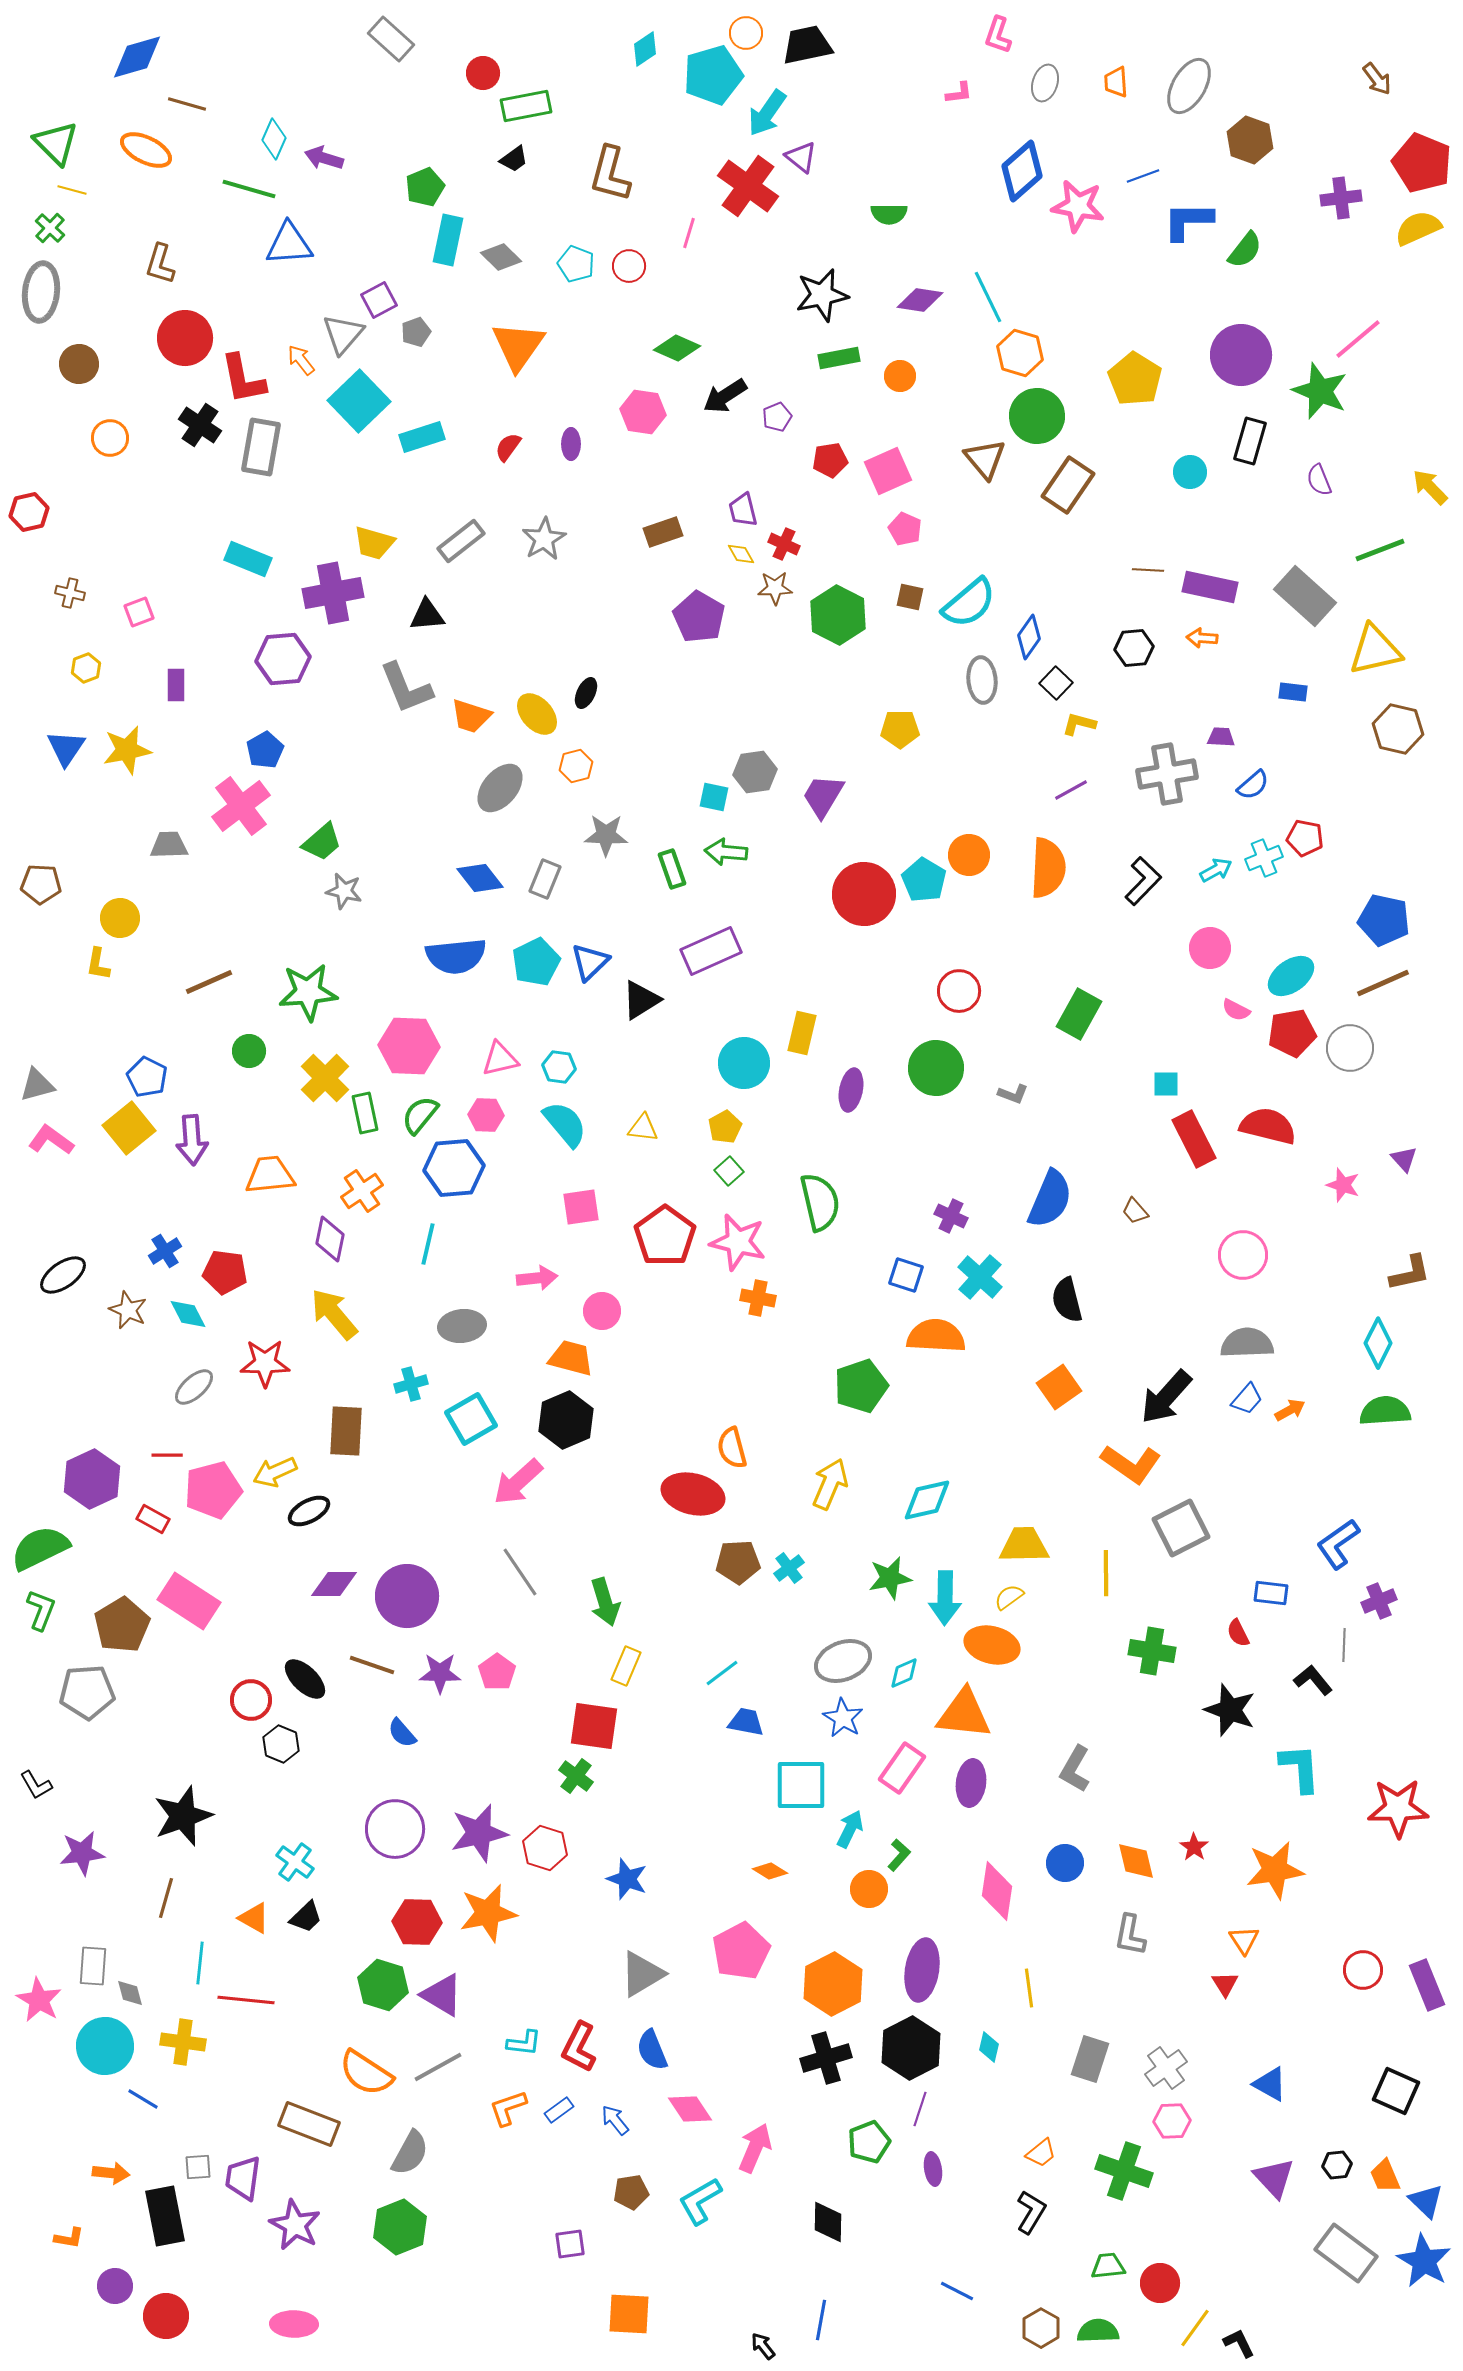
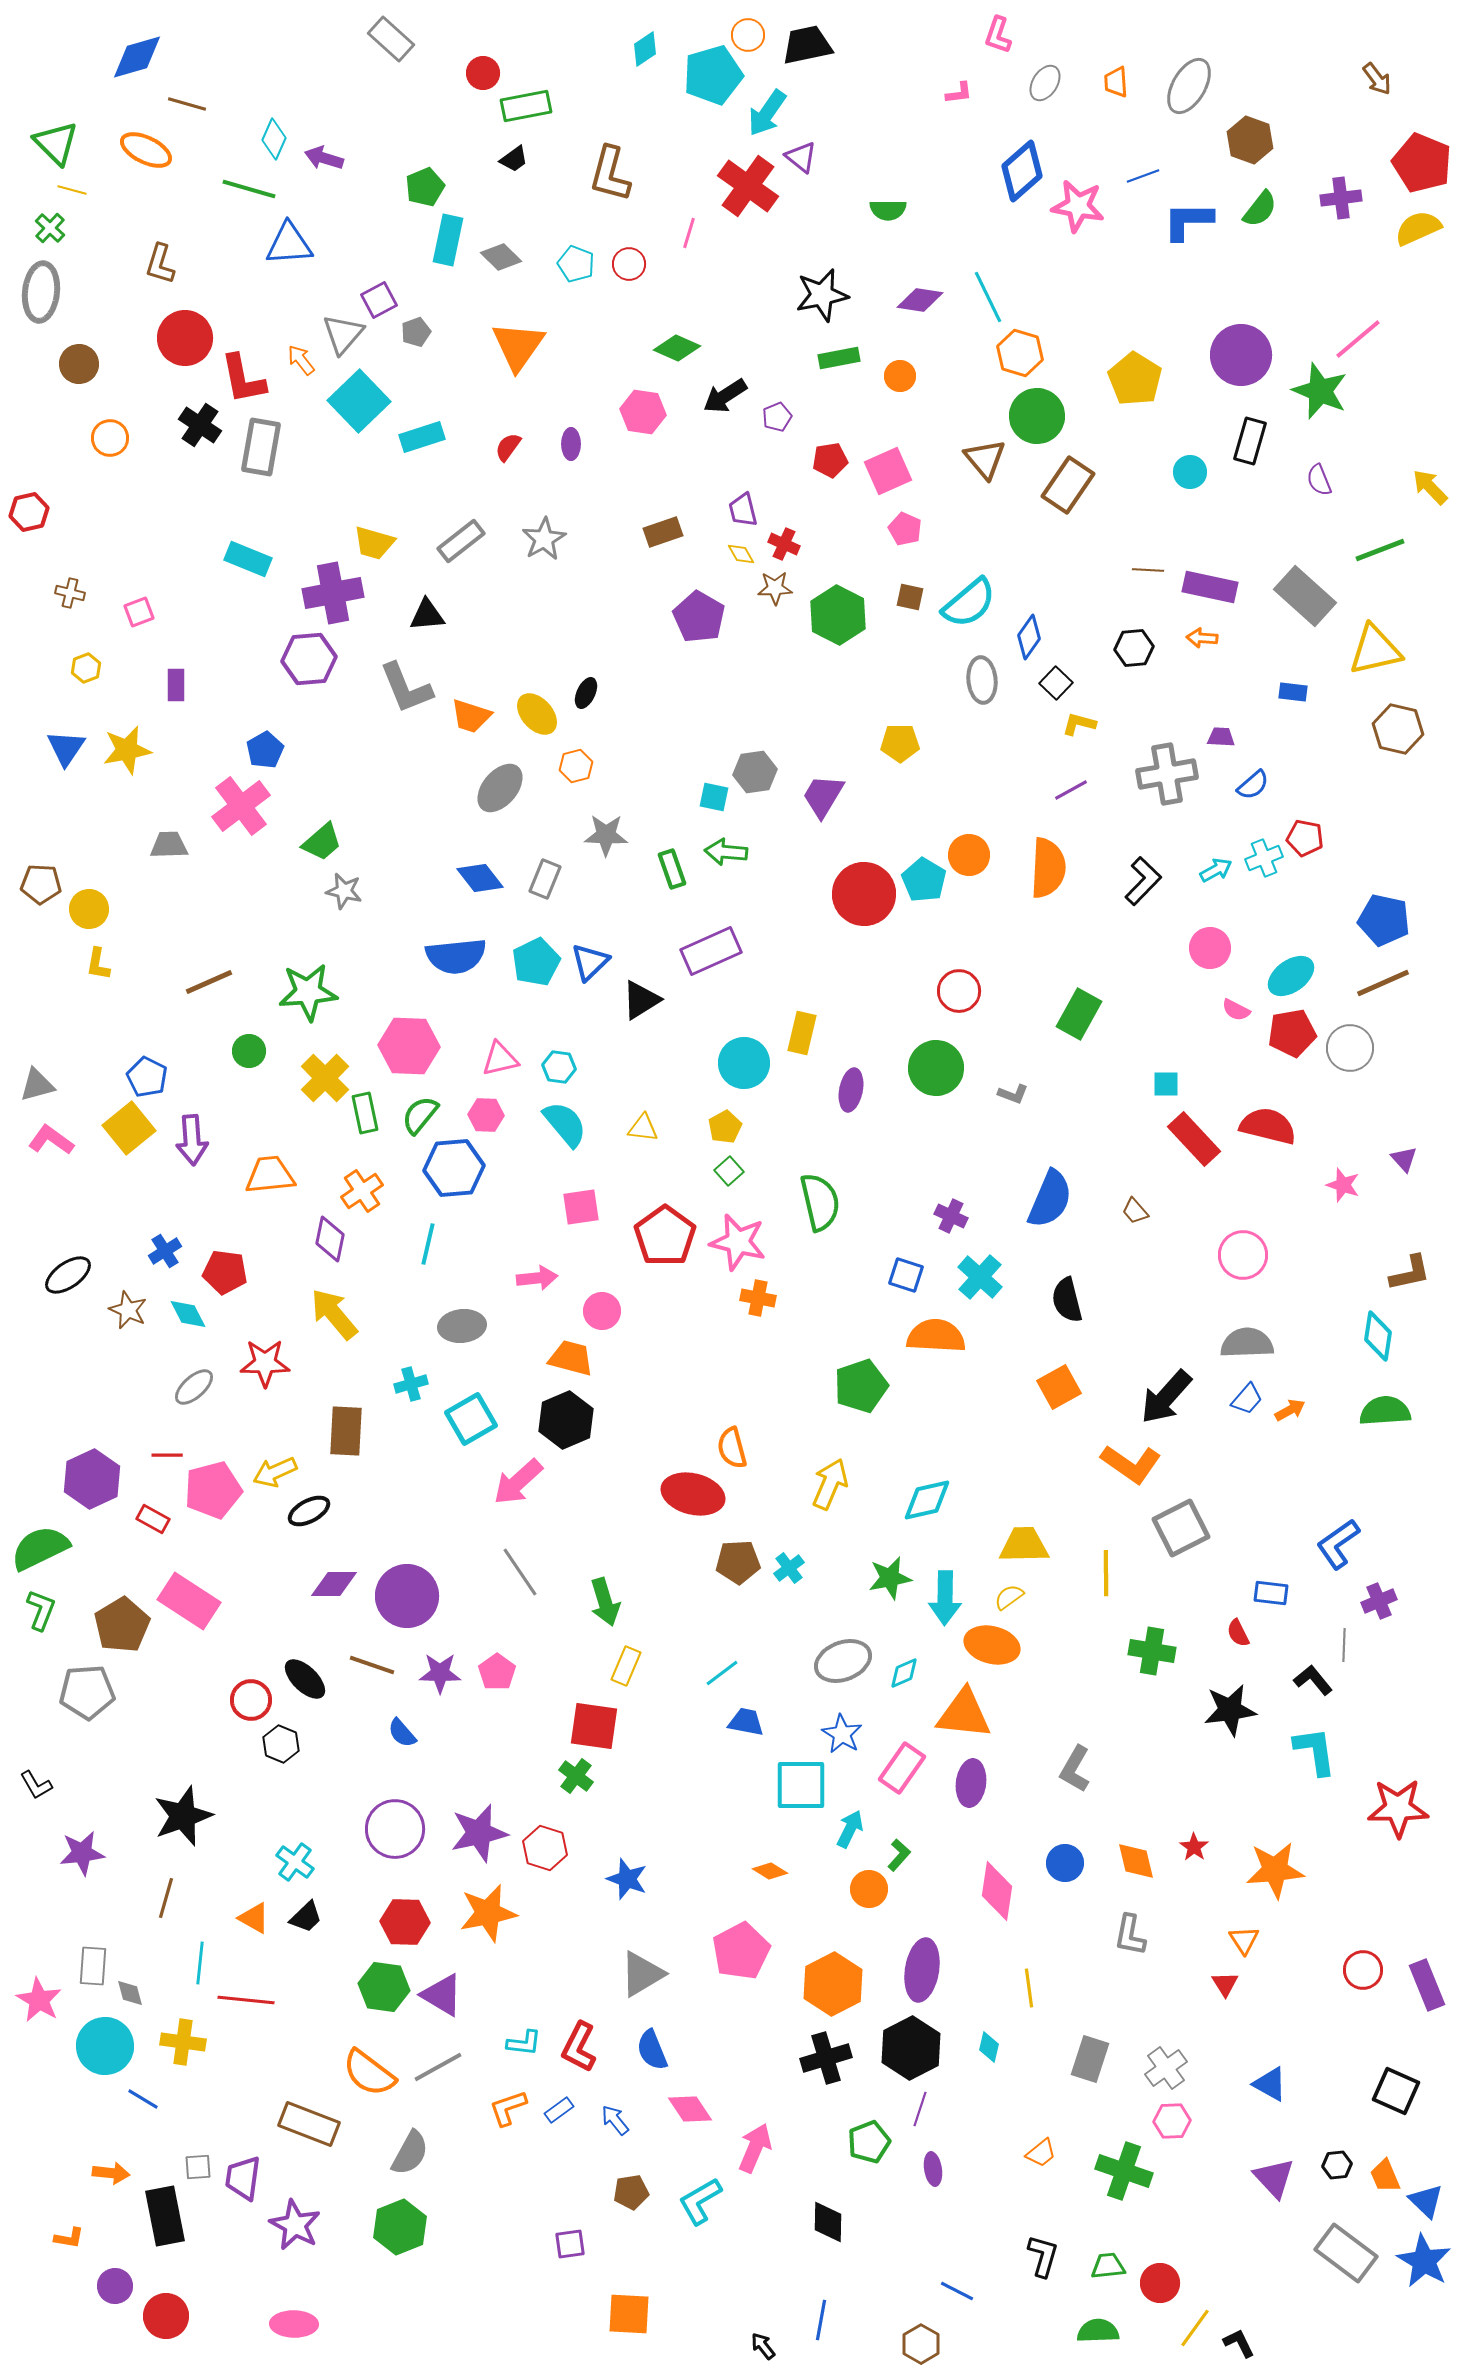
orange circle at (746, 33): moved 2 px right, 2 px down
gray ellipse at (1045, 83): rotated 15 degrees clockwise
green semicircle at (889, 214): moved 1 px left, 4 px up
green semicircle at (1245, 250): moved 15 px right, 41 px up
red circle at (629, 266): moved 2 px up
purple hexagon at (283, 659): moved 26 px right
yellow pentagon at (900, 729): moved 14 px down
yellow circle at (120, 918): moved 31 px left, 9 px up
red rectangle at (1194, 1139): rotated 16 degrees counterclockwise
black ellipse at (63, 1275): moved 5 px right
cyan diamond at (1378, 1343): moved 7 px up; rotated 18 degrees counterclockwise
orange square at (1059, 1387): rotated 6 degrees clockwise
black star at (1230, 1710): rotated 28 degrees counterclockwise
blue star at (843, 1718): moved 1 px left, 16 px down
cyan L-shape at (1300, 1768): moved 15 px right, 17 px up; rotated 4 degrees counterclockwise
orange star at (1275, 1870): rotated 4 degrees clockwise
red hexagon at (417, 1922): moved 12 px left
green hexagon at (383, 1985): moved 1 px right, 2 px down; rotated 9 degrees counterclockwise
orange semicircle at (366, 2073): moved 3 px right; rotated 4 degrees clockwise
black L-shape at (1031, 2212): moved 12 px right, 44 px down; rotated 15 degrees counterclockwise
brown hexagon at (1041, 2328): moved 120 px left, 16 px down
